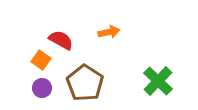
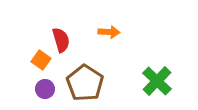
orange arrow: rotated 15 degrees clockwise
red semicircle: rotated 45 degrees clockwise
green cross: moved 1 px left
purple circle: moved 3 px right, 1 px down
